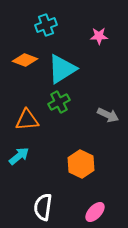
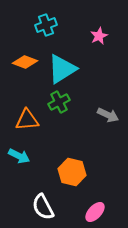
pink star: rotated 24 degrees counterclockwise
orange diamond: moved 2 px down
cyan arrow: rotated 65 degrees clockwise
orange hexagon: moved 9 px left, 8 px down; rotated 12 degrees counterclockwise
white semicircle: rotated 36 degrees counterclockwise
